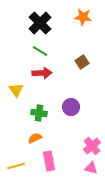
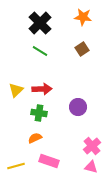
brown square: moved 13 px up
red arrow: moved 16 px down
yellow triangle: rotated 21 degrees clockwise
purple circle: moved 7 px right
pink rectangle: rotated 60 degrees counterclockwise
pink triangle: moved 1 px up
